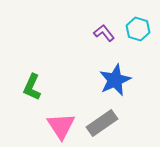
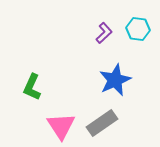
cyan hexagon: rotated 10 degrees counterclockwise
purple L-shape: rotated 85 degrees clockwise
